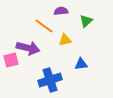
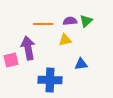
purple semicircle: moved 9 px right, 10 px down
orange line: moved 1 px left, 2 px up; rotated 36 degrees counterclockwise
purple arrow: rotated 115 degrees counterclockwise
blue cross: rotated 20 degrees clockwise
